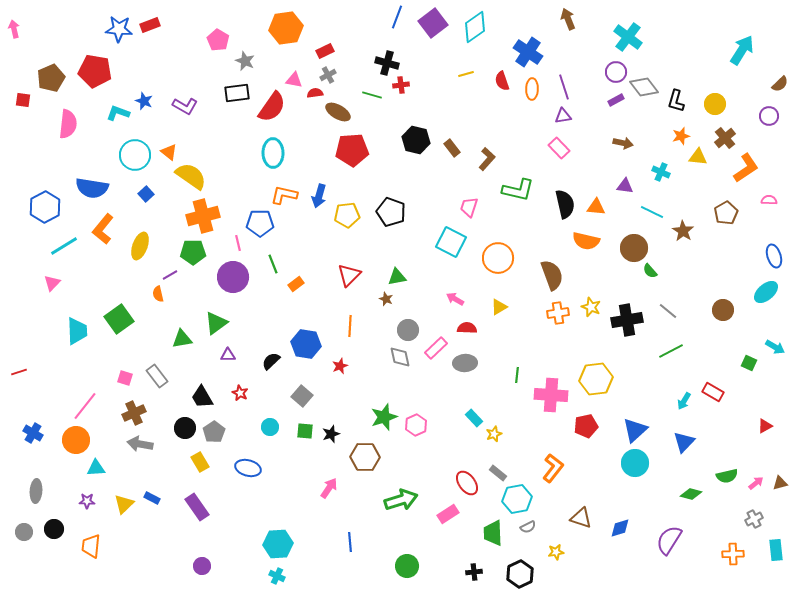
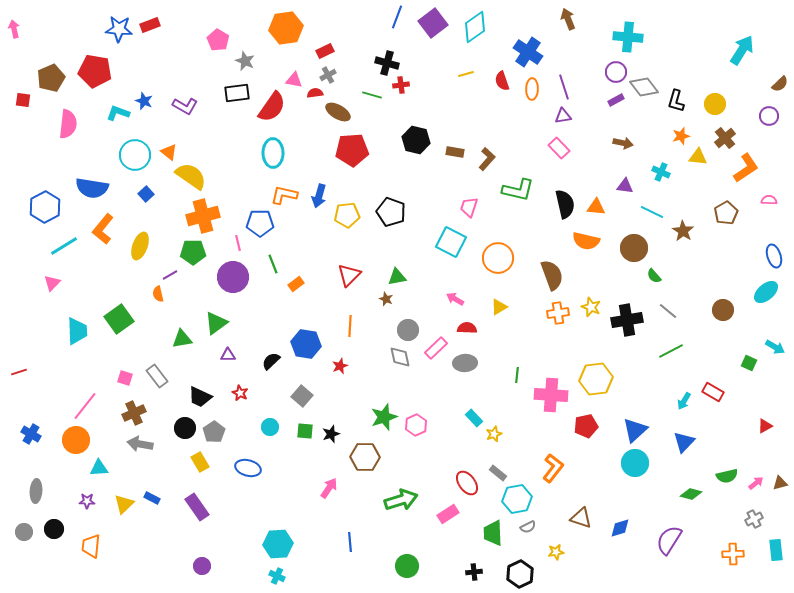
cyan cross at (628, 37): rotated 32 degrees counterclockwise
brown rectangle at (452, 148): moved 3 px right, 4 px down; rotated 42 degrees counterclockwise
green semicircle at (650, 271): moved 4 px right, 5 px down
black trapezoid at (202, 397): moved 2 px left; rotated 35 degrees counterclockwise
blue cross at (33, 433): moved 2 px left, 1 px down
cyan triangle at (96, 468): moved 3 px right
